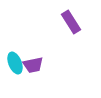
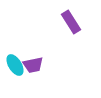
cyan ellipse: moved 2 px down; rotated 10 degrees counterclockwise
